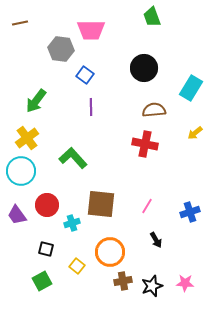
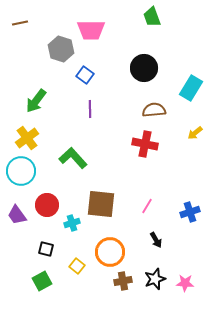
gray hexagon: rotated 10 degrees clockwise
purple line: moved 1 px left, 2 px down
black star: moved 3 px right, 7 px up
